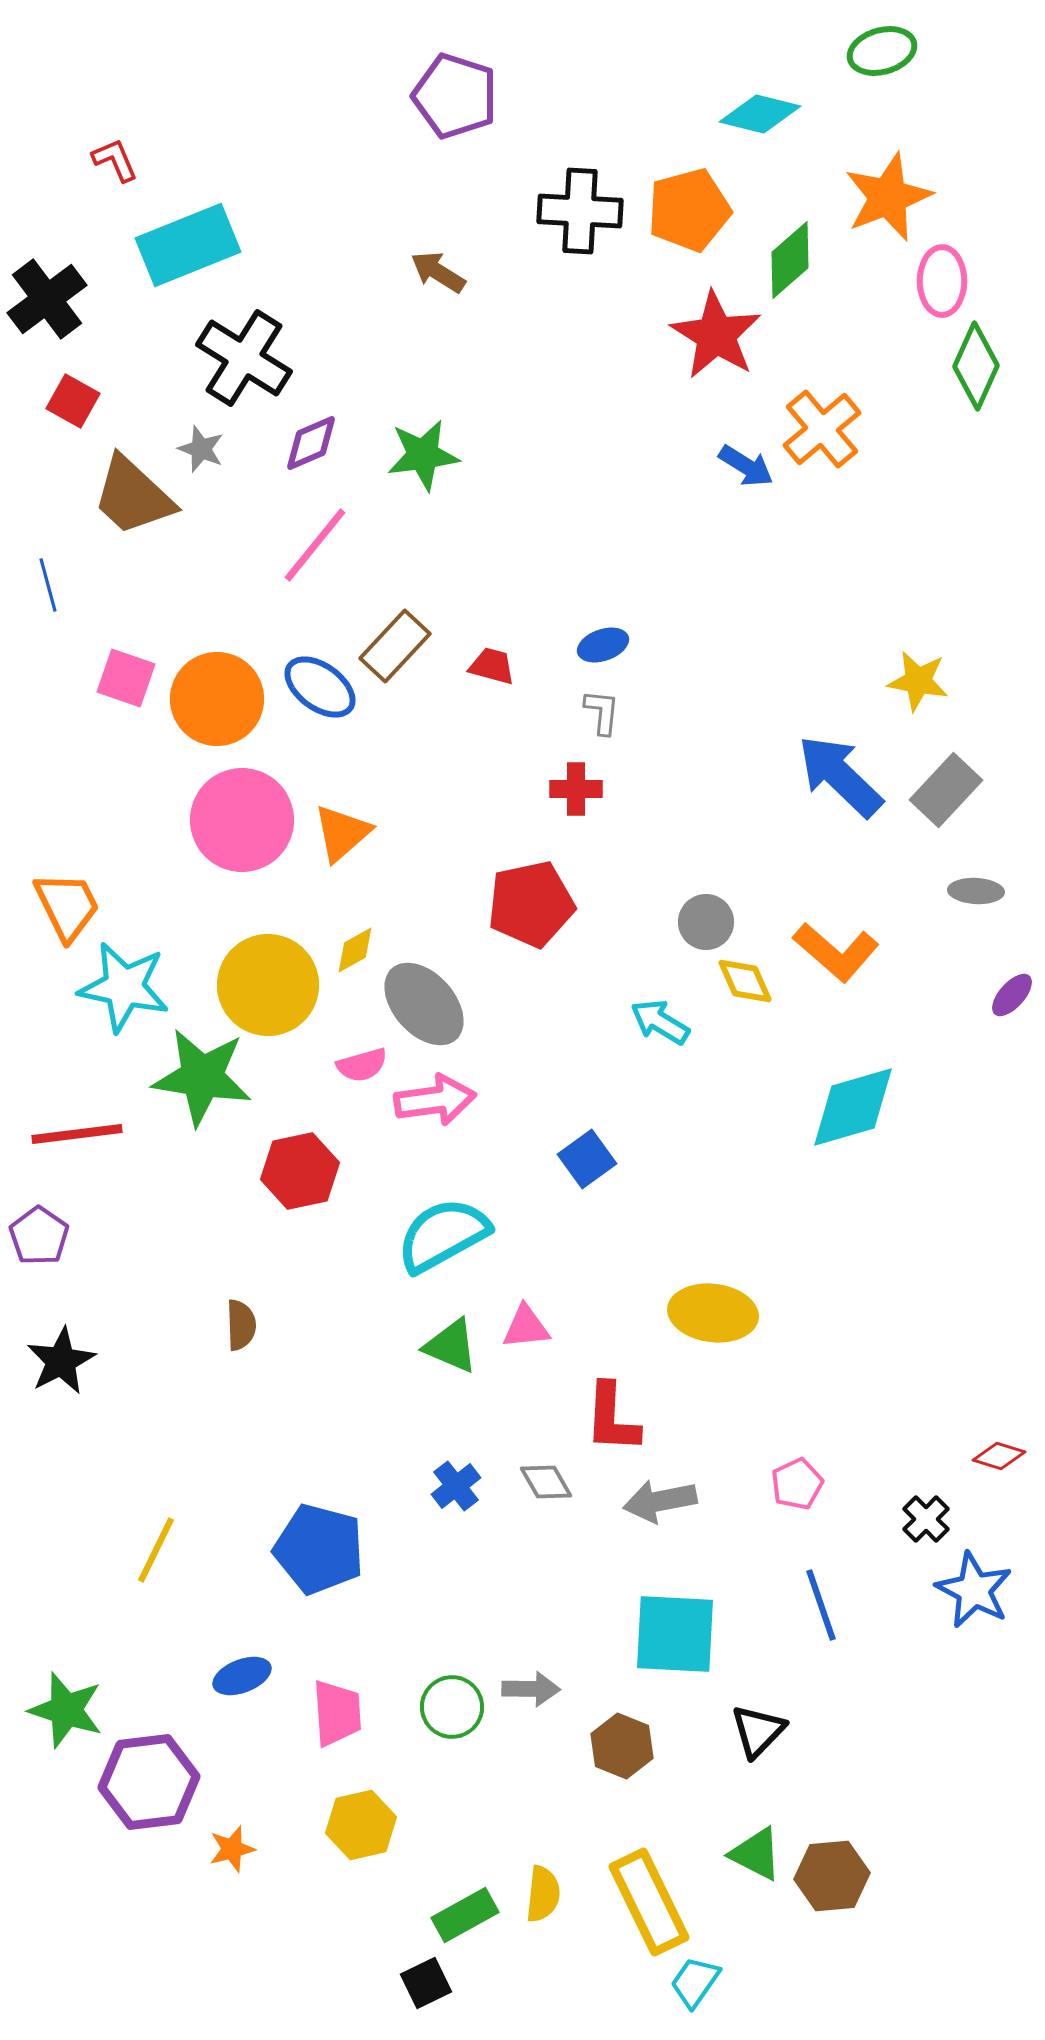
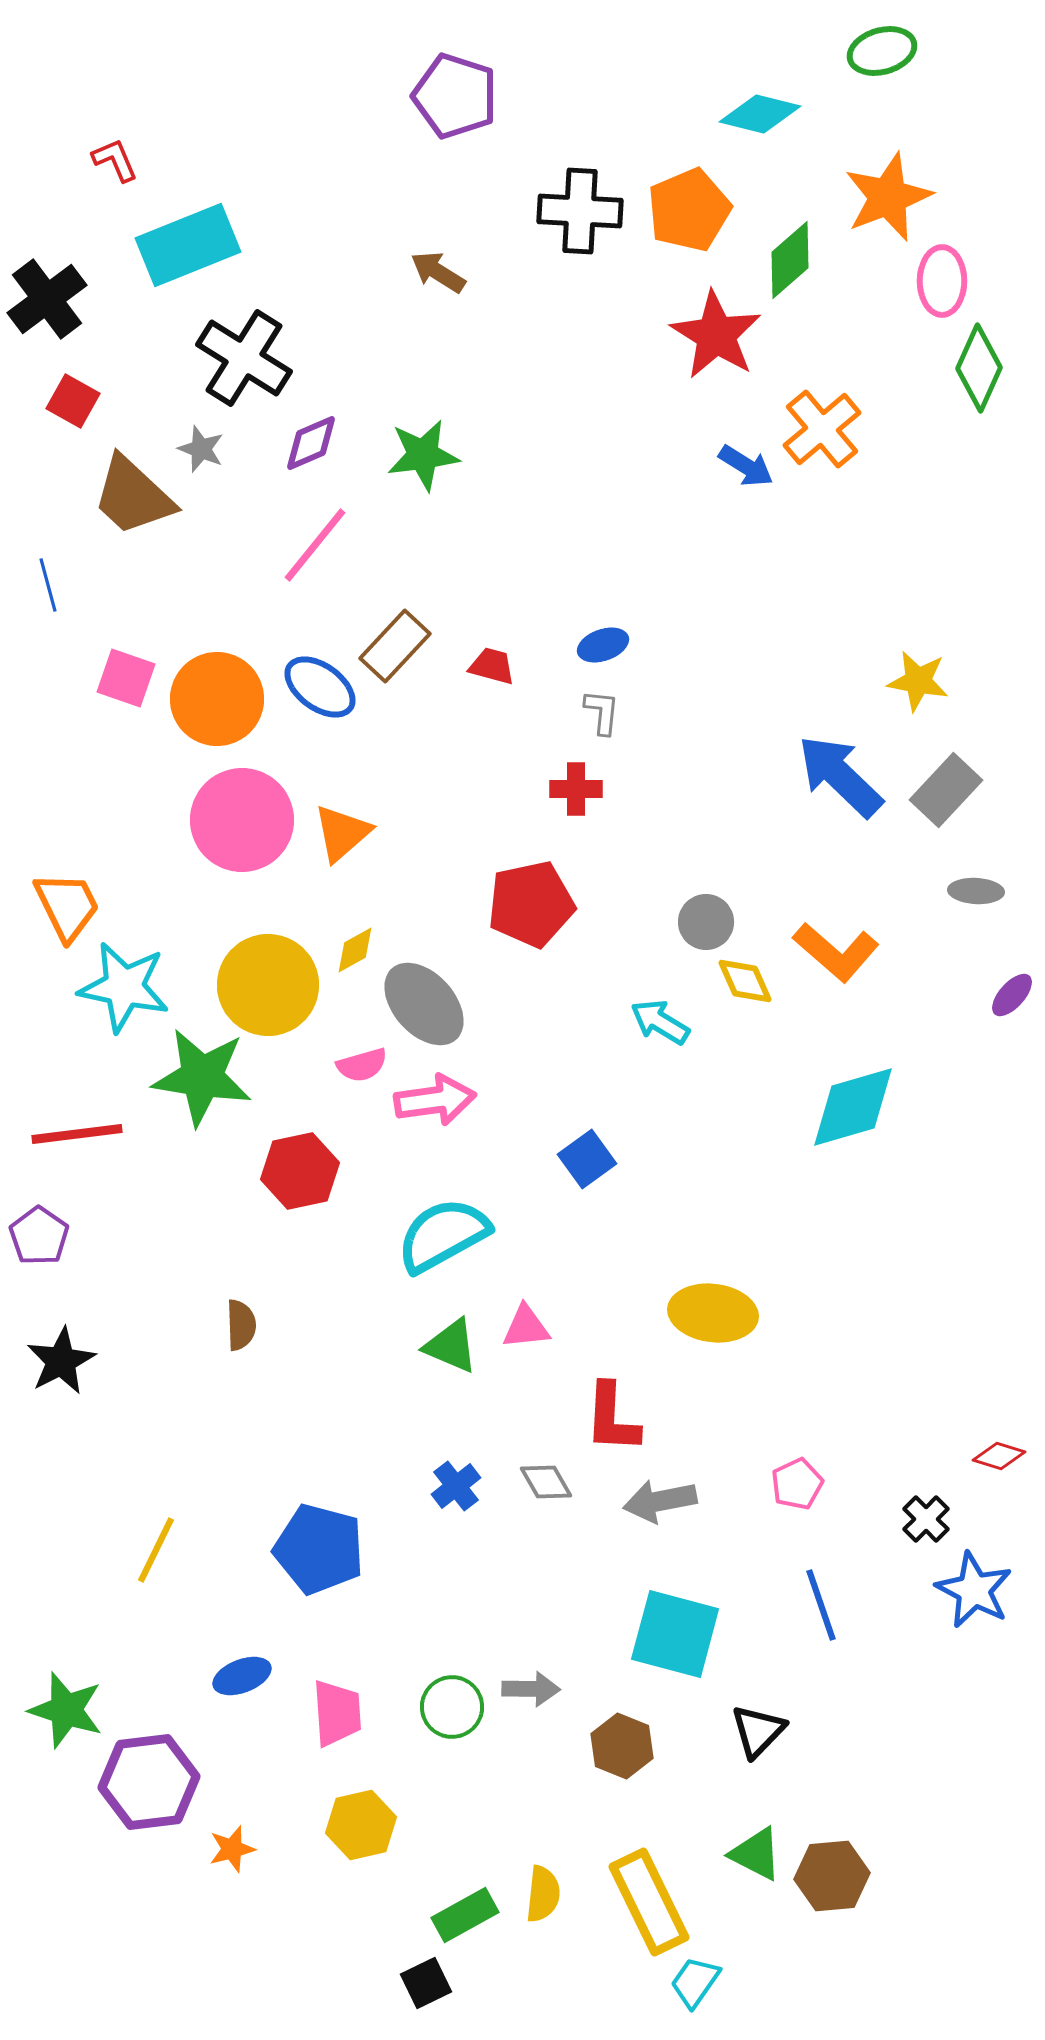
orange pentagon at (689, 210): rotated 8 degrees counterclockwise
green diamond at (976, 366): moved 3 px right, 2 px down
cyan square at (675, 1634): rotated 12 degrees clockwise
